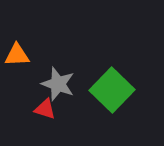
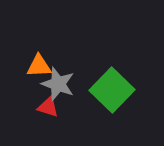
orange triangle: moved 22 px right, 11 px down
red triangle: moved 3 px right, 2 px up
